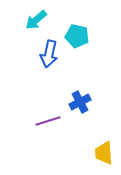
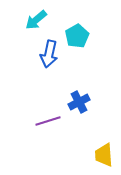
cyan pentagon: rotated 30 degrees clockwise
blue cross: moved 1 px left
yellow trapezoid: moved 2 px down
